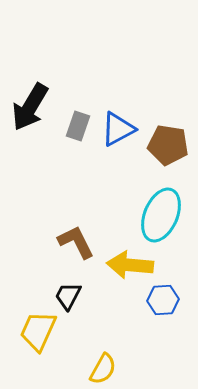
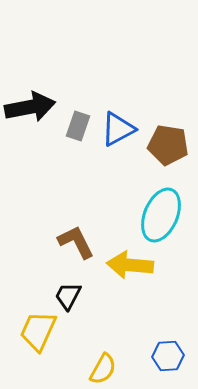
black arrow: rotated 132 degrees counterclockwise
blue hexagon: moved 5 px right, 56 px down
